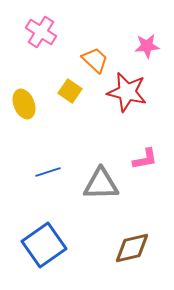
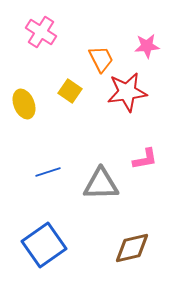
orange trapezoid: moved 6 px right, 1 px up; rotated 20 degrees clockwise
red star: rotated 21 degrees counterclockwise
